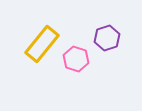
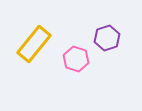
yellow rectangle: moved 8 px left
